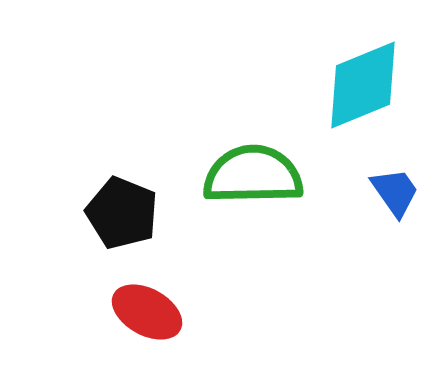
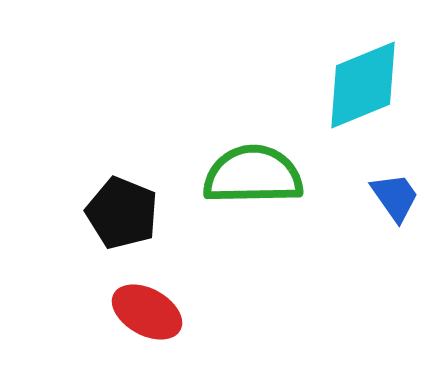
blue trapezoid: moved 5 px down
